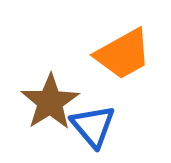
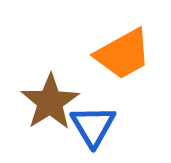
blue triangle: rotated 9 degrees clockwise
